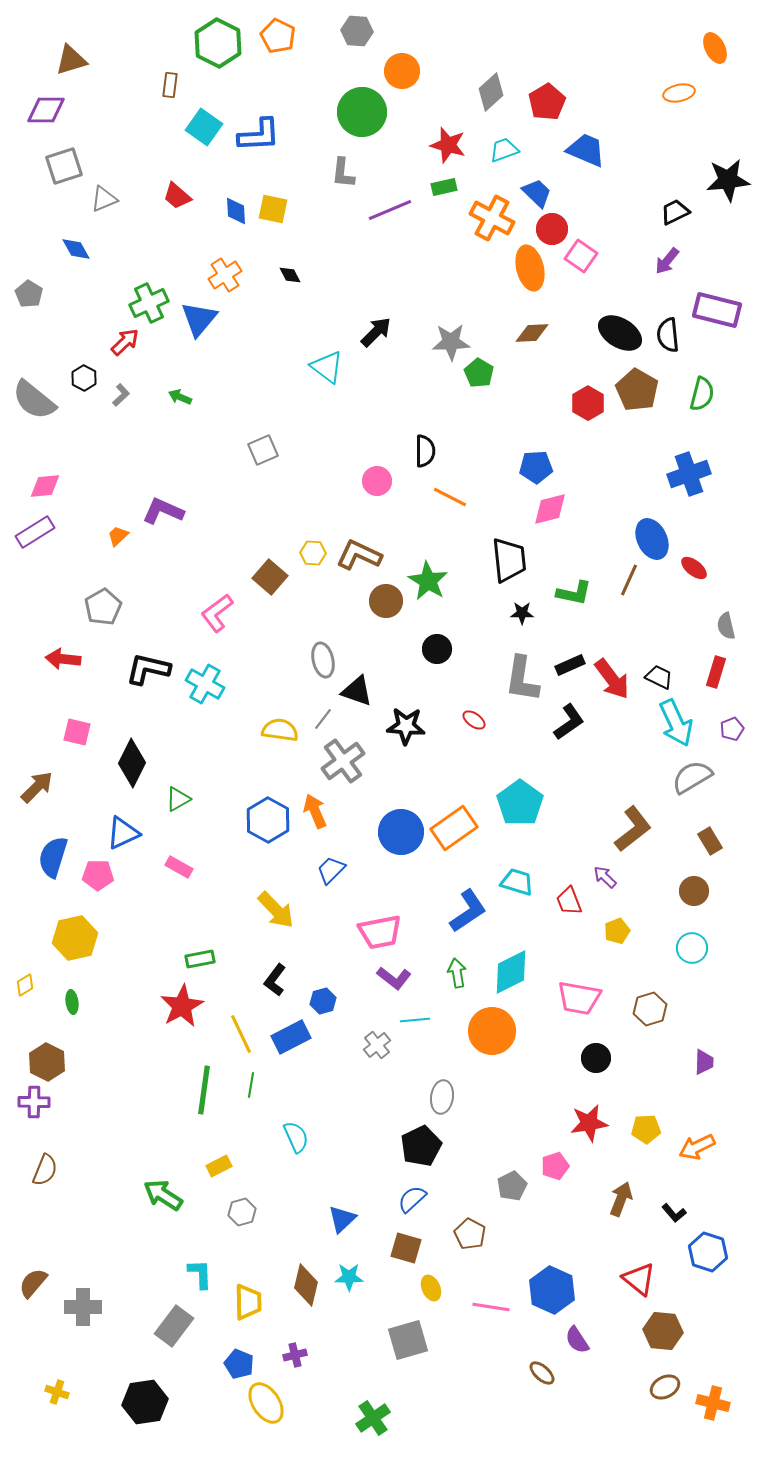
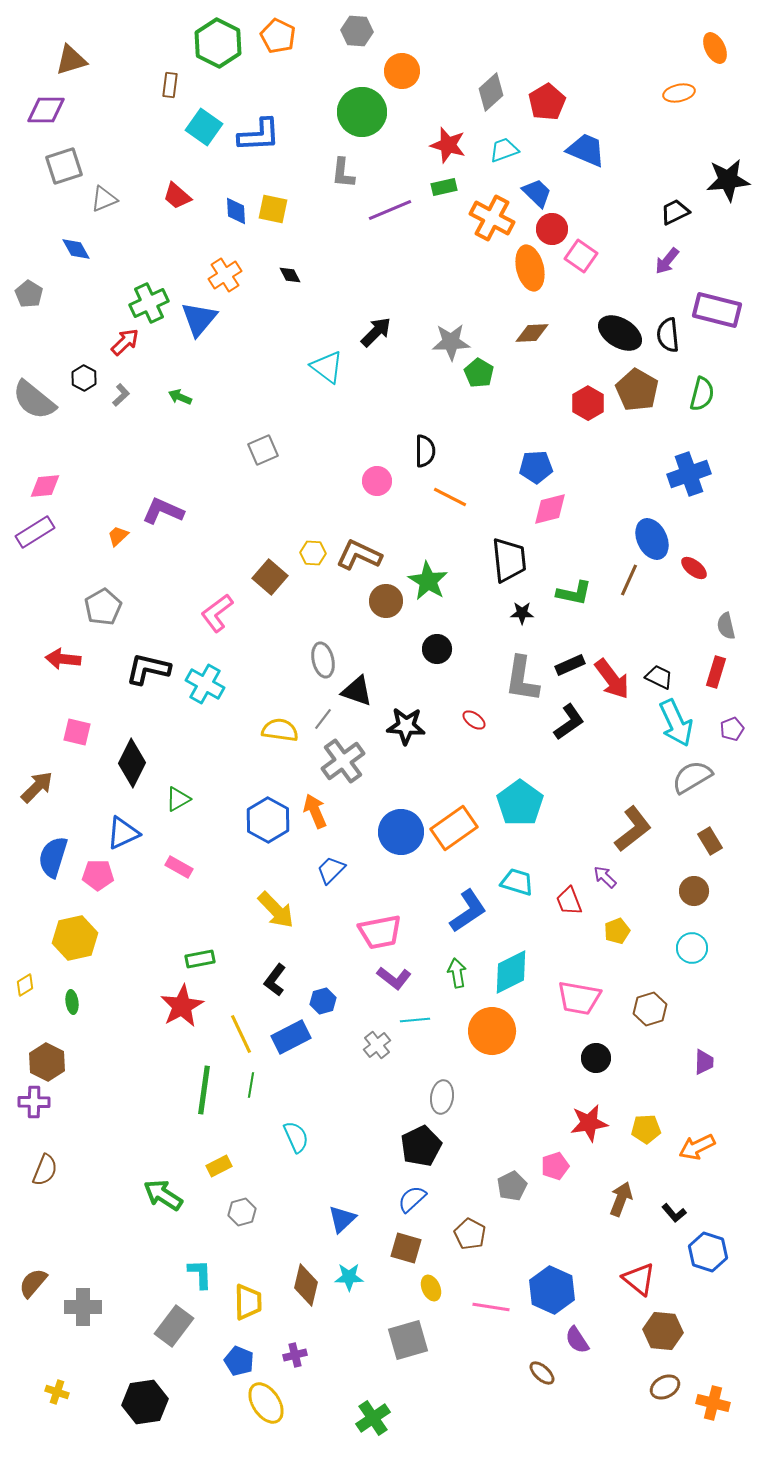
blue pentagon at (239, 1364): moved 3 px up
